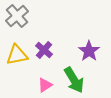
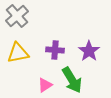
purple cross: moved 11 px right; rotated 36 degrees counterclockwise
yellow triangle: moved 1 px right, 2 px up
green arrow: moved 2 px left
